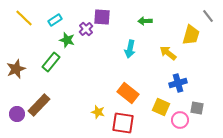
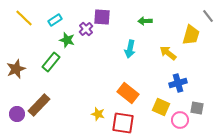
yellow star: moved 2 px down
